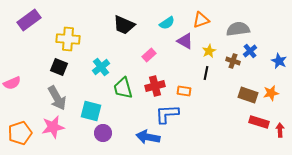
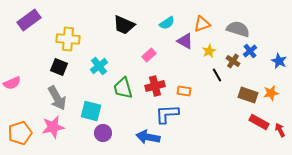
orange triangle: moved 1 px right, 4 px down
gray semicircle: rotated 25 degrees clockwise
brown cross: rotated 16 degrees clockwise
cyan cross: moved 2 px left, 1 px up
black line: moved 11 px right, 2 px down; rotated 40 degrees counterclockwise
red rectangle: rotated 12 degrees clockwise
red arrow: rotated 24 degrees counterclockwise
